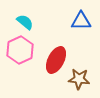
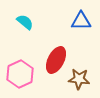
pink hexagon: moved 24 px down
